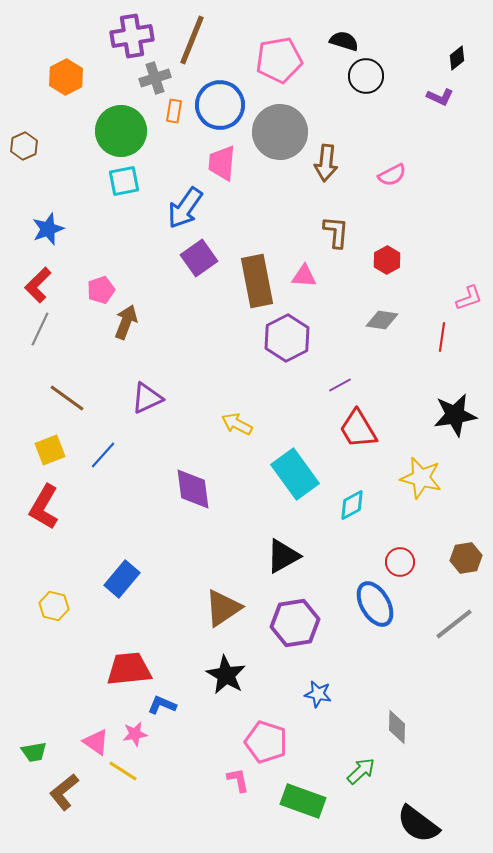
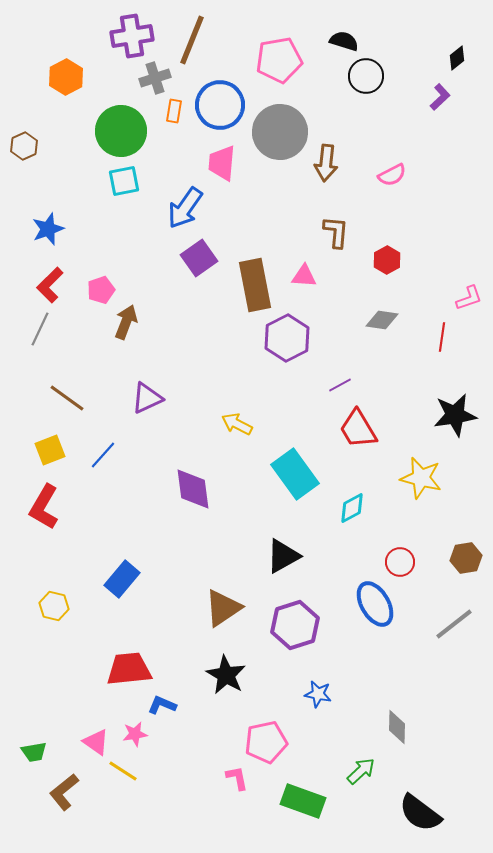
purple L-shape at (440, 97): rotated 68 degrees counterclockwise
brown rectangle at (257, 281): moved 2 px left, 4 px down
red L-shape at (38, 285): moved 12 px right
cyan diamond at (352, 505): moved 3 px down
purple hexagon at (295, 623): moved 2 px down; rotated 9 degrees counterclockwise
pink pentagon at (266, 742): rotated 30 degrees counterclockwise
pink L-shape at (238, 780): moved 1 px left, 2 px up
black semicircle at (418, 824): moved 2 px right, 11 px up
